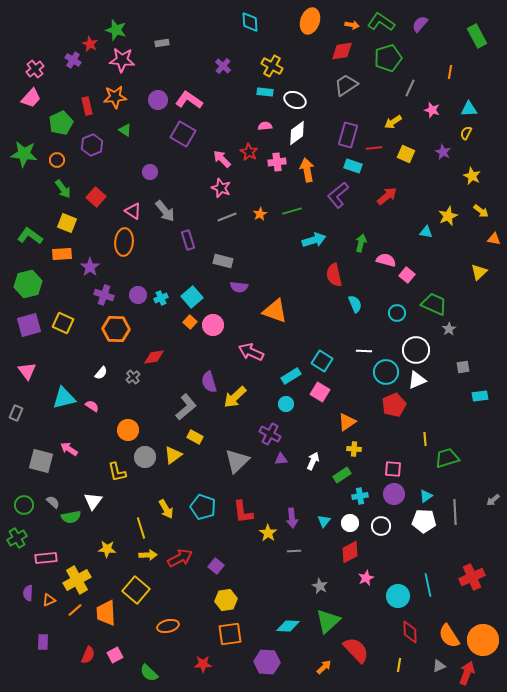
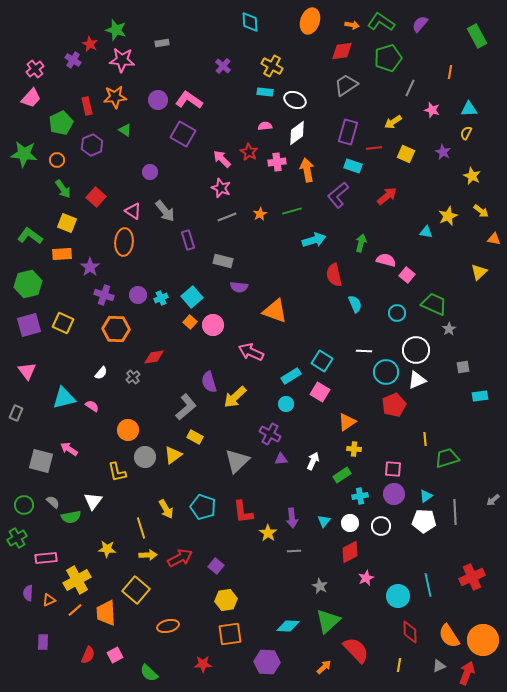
purple rectangle at (348, 135): moved 3 px up
